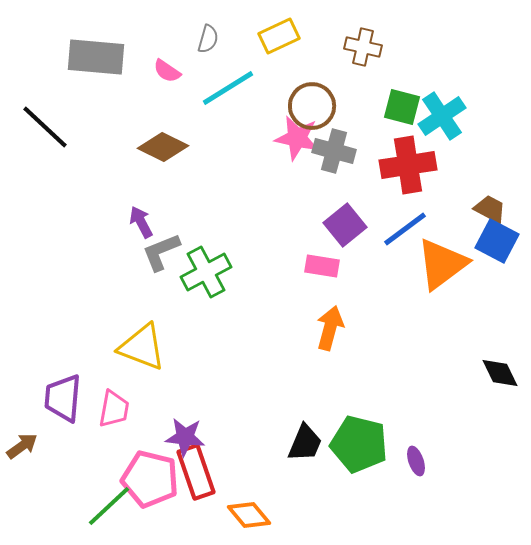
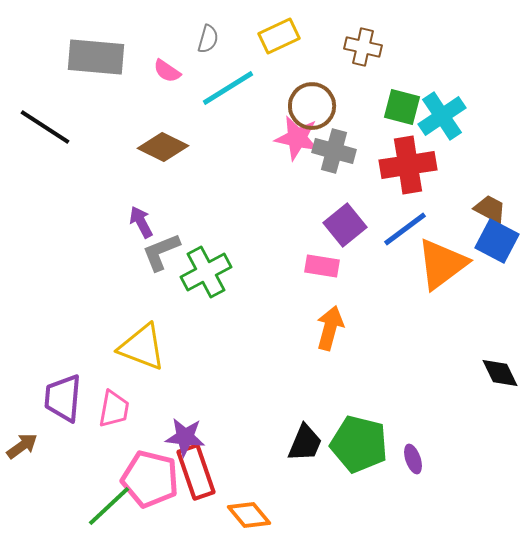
black line: rotated 10 degrees counterclockwise
purple ellipse: moved 3 px left, 2 px up
